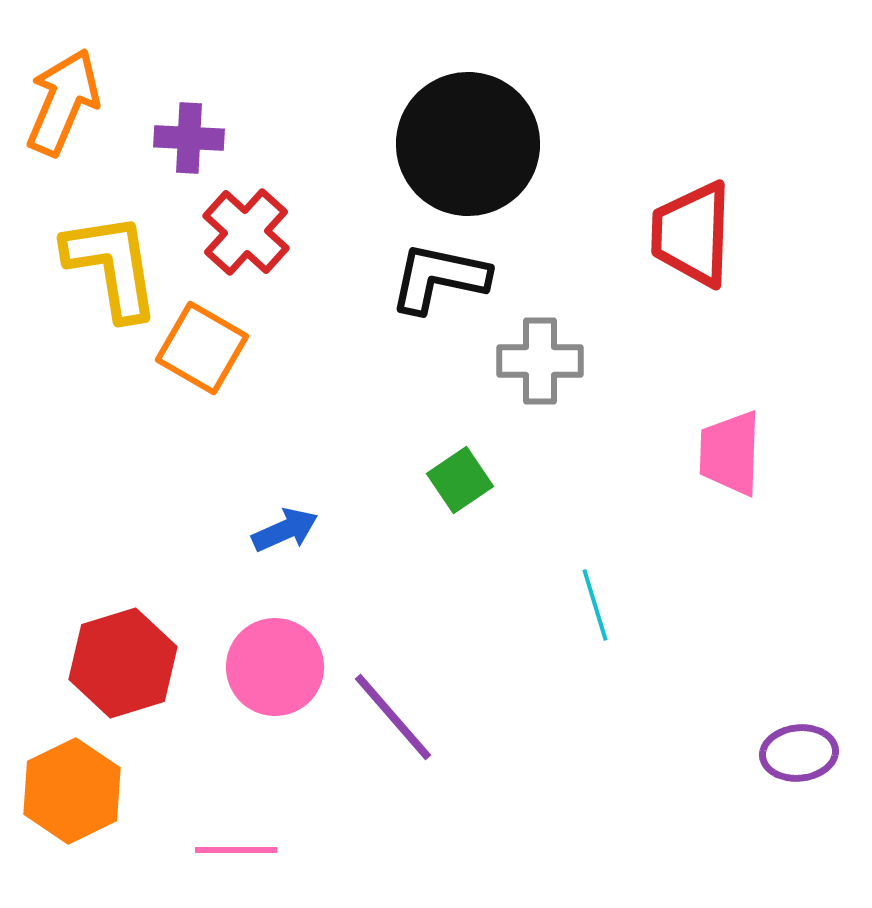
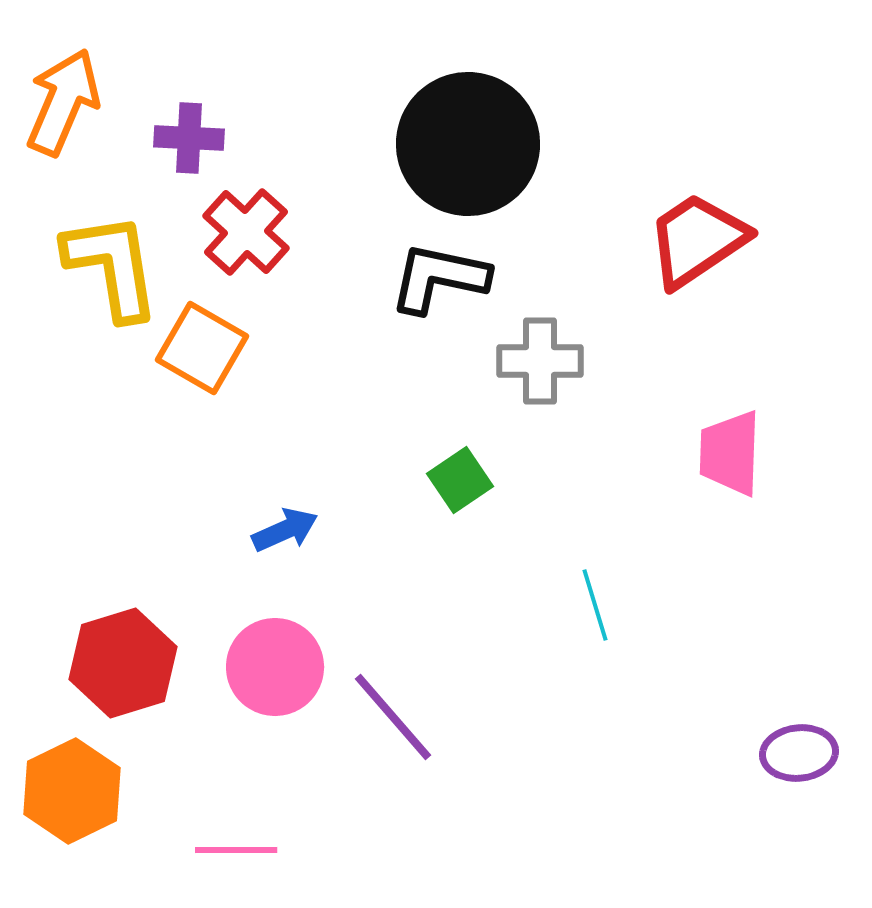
red trapezoid: moved 5 px right, 6 px down; rotated 54 degrees clockwise
